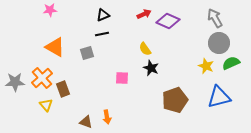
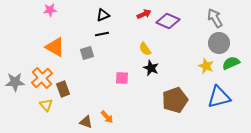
orange arrow: rotated 32 degrees counterclockwise
